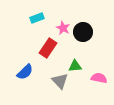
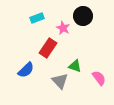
black circle: moved 16 px up
green triangle: rotated 24 degrees clockwise
blue semicircle: moved 1 px right, 2 px up
pink semicircle: rotated 42 degrees clockwise
